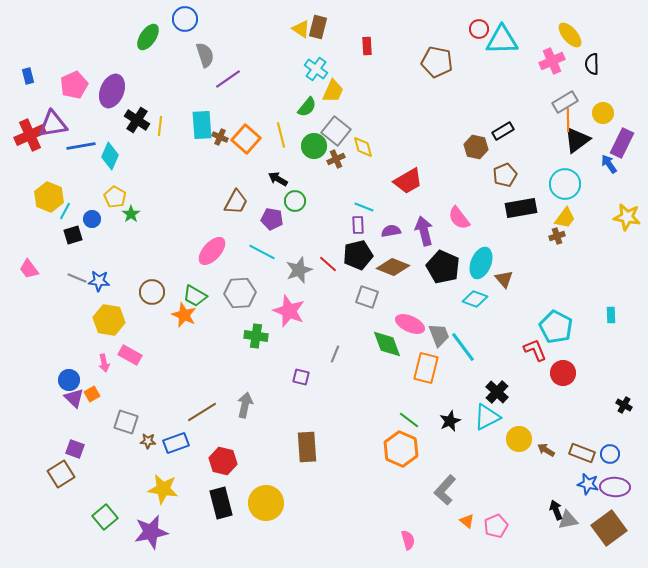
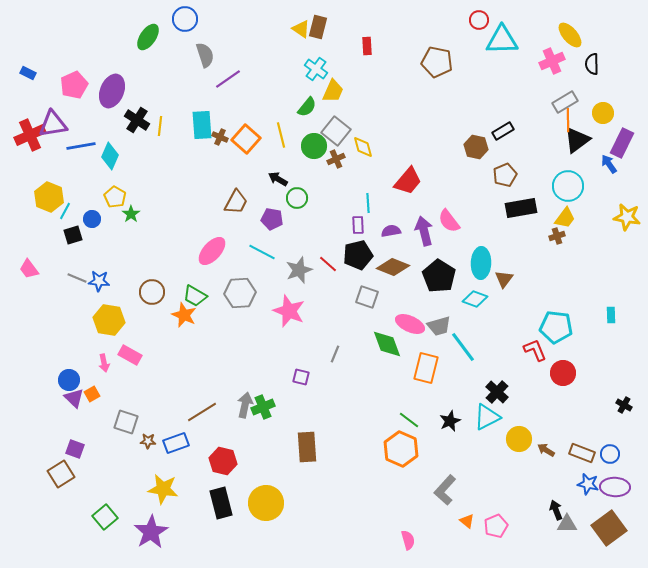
red circle at (479, 29): moved 9 px up
blue rectangle at (28, 76): moved 3 px up; rotated 49 degrees counterclockwise
red trapezoid at (408, 181): rotated 20 degrees counterclockwise
cyan circle at (565, 184): moved 3 px right, 2 px down
green circle at (295, 201): moved 2 px right, 3 px up
cyan line at (364, 207): moved 4 px right, 4 px up; rotated 66 degrees clockwise
pink semicircle at (459, 218): moved 10 px left, 3 px down
cyan ellipse at (481, 263): rotated 20 degrees counterclockwise
black pentagon at (443, 267): moved 4 px left, 9 px down; rotated 8 degrees clockwise
brown triangle at (504, 279): rotated 18 degrees clockwise
cyan pentagon at (556, 327): rotated 20 degrees counterclockwise
gray trapezoid at (439, 335): moved 9 px up; rotated 95 degrees clockwise
green cross at (256, 336): moved 7 px right, 71 px down; rotated 30 degrees counterclockwise
gray triangle at (568, 520): moved 1 px left, 4 px down; rotated 10 degrees clockwise
purple star at (151, 532): rotated 20 degrees counterclockwise
